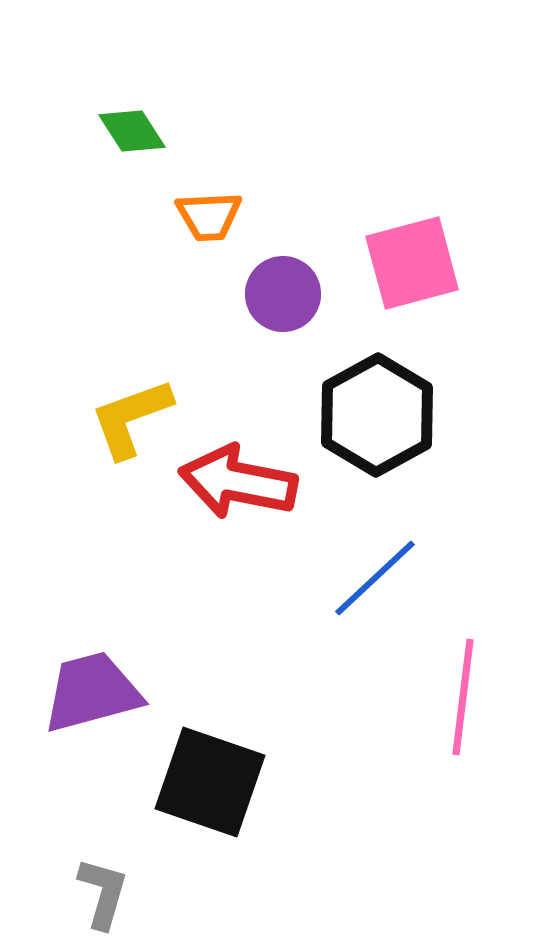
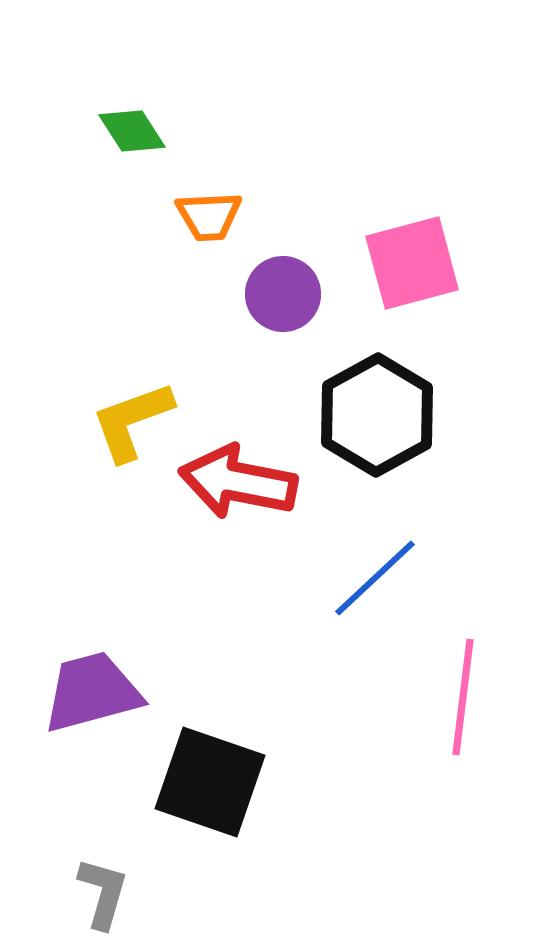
yellow L-shape: moved 1 px right, 3 px down
